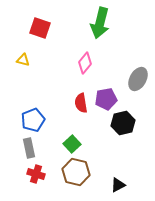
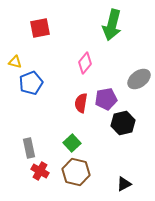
green arrow: moved 12 px right, 2 px down
red square: rotated 30 degrees counterclockwise
yellow triangle: moved 8 px left, 2 px down
gray ellipse: moved 1 px right; rotated 25 degrees clockwise
red semicircle: rotated 18 degrees clockwise
blue pentagon: moved 2 px left, 37 px up
green square: moved 1 px up
red cross: moved 4 px right, 3 px up; rotated 12 degrees clockwise
black triangle: moved 6 px right, 1 px up
